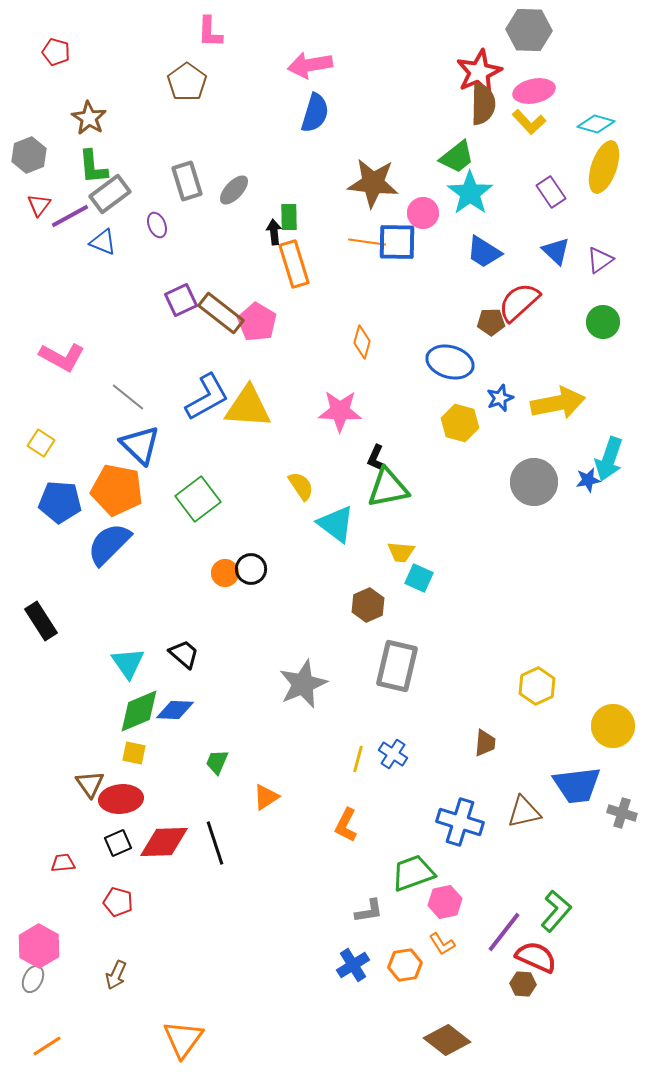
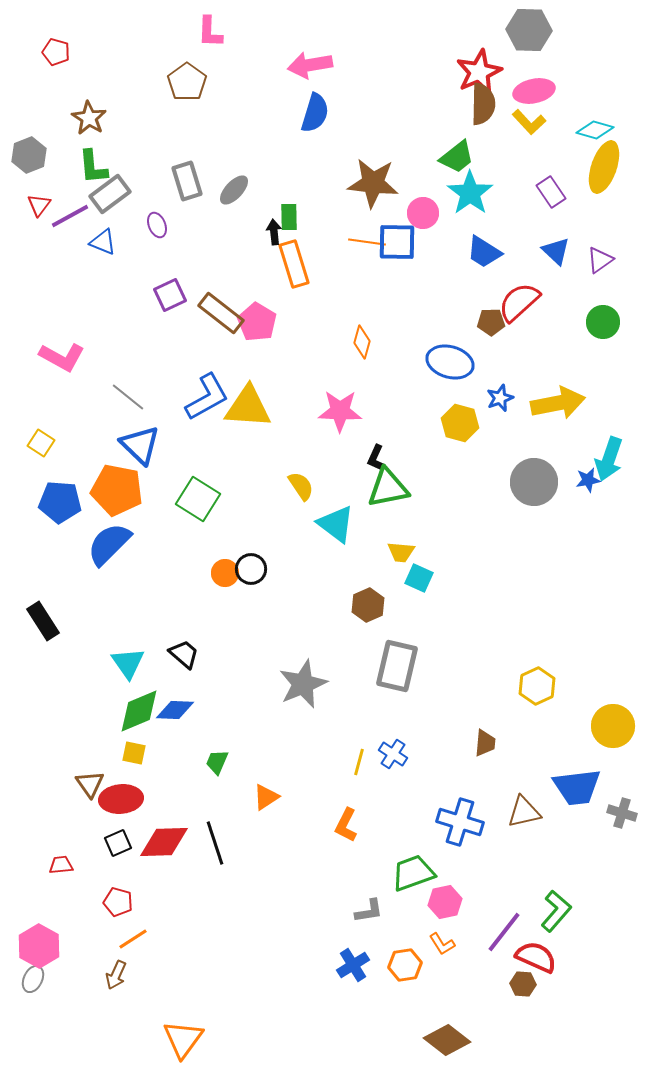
cyan diamond at (596, 124): moved 1 px left, 6 px down
purple square at (181, 300): moved 11 px left, 5 px up
green square at (198, 499): rotated 21 degrees counterclockwise
black rectangle at (41, 621): moved 2 px right
yellow line at (358, 759): moved 1 px right, 3 px down
blue trapezoid at (577, 785): moved 2 px down
red trapezoid at (63, 863): moved 2 px left, 2 px down
orange line at (47, 1046): moved 86 px right, 107 px up
